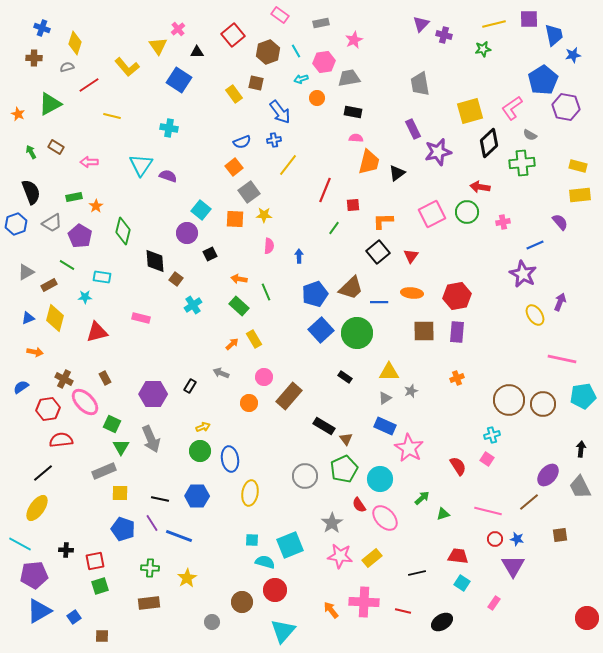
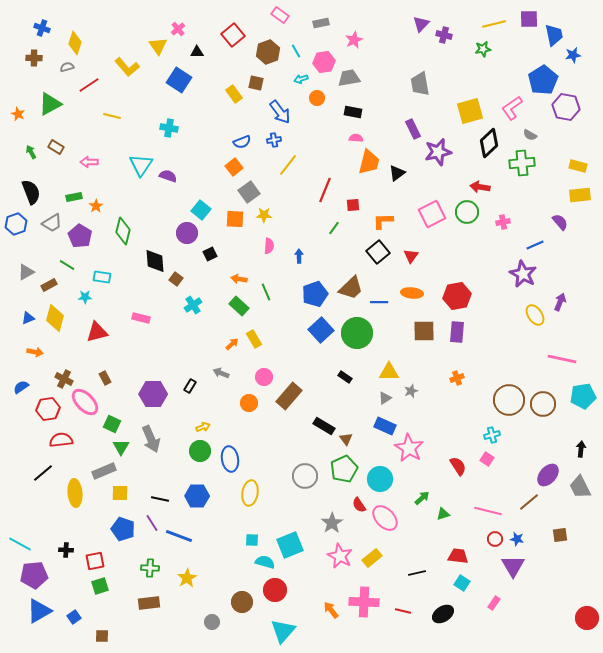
yellow ellipse at (37, 508): moved 38 px right, 15 px up; rotated 40 degrees counterclockwise
pink star at (340, 556): rotated 20 degrees clockwise
black ellipse at (442, 622): moved 1 px right, 8 px up
